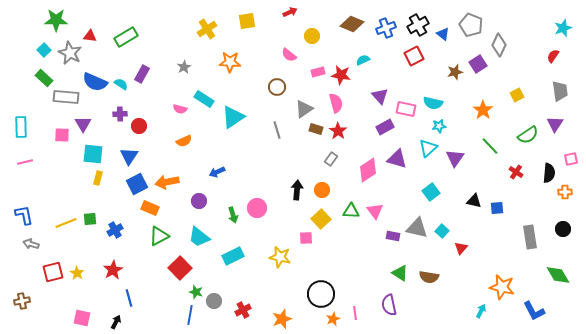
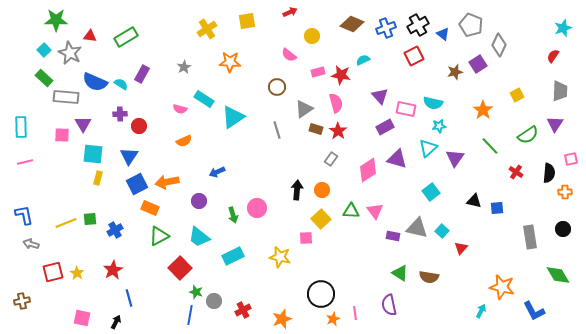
gray trapezoid at (560, 91): rotated 10 degrees clockwise
